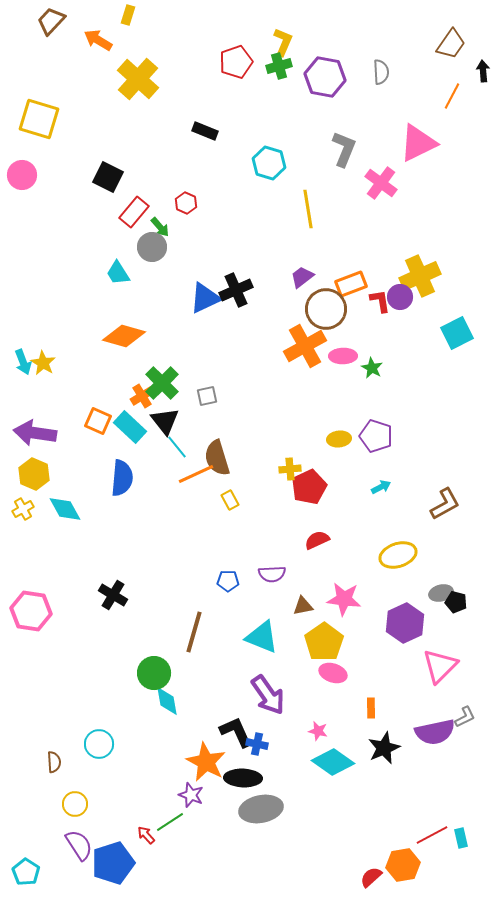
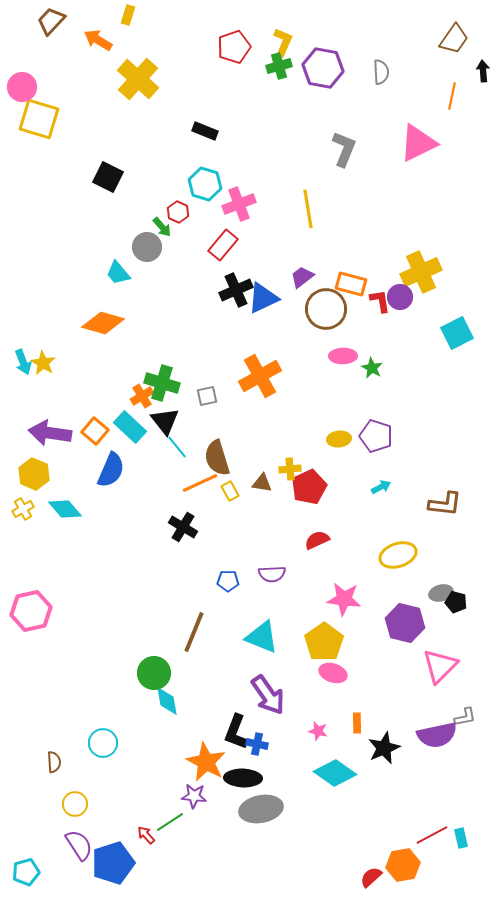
brown trapezoid at (451, 44): moved 3 px right, 5 px up
red pentagon at (236, 62): moved 2 px left, 15 px up
purple hexagon at (325, 77): moved 2 px left, 9 px up
orange line at (452, 96): rotated 16 degrees counterclockwise
cyan hexagon at (269, 163): moved 64 px left, 21 px down
pink circle at (22, 175): moved 88 px up
pink cross at (381, 183): moved 142 px left, 21 px down; rotated 32 degrees clockwise
red hexagon at (186, 203): moved 8 px left, 9 px down
red rectangle at (134, 212): moved 89 px right, 33 px down
green arrow at (160, 227): moved 2 px right
gray circle at (152, 247): moved 5 px left
cyan trapezoid at (118, 273): rotated 8 degrees counterclockwise
yellow cross at (420, 276): moved 1 px right, 4 px up
orange rectangle at (351, 284): rotated 36 degrees clockwise
blue triangle at (205, 298): moved 58 px right
orange diamond at (124, 336): moved 21 px left, 13 px up
orange cross at (305, 346): moved 45 px left, 30 px down
green cross at (162, 383): rotated 28 degrees counterclockwise
orange square at (98, 421): moved 3 px left, 10 px down; rotated 16 degrees clockwise
purple arrow at (35, 433): moved 15 px right
orange line at (196, 474): moved 4 px right, 9 px down
blue semicircle at (122, 478): moved 11 px left, 8 px up; rotated 18 degrees clockwise
yellow rectangle at (230, 500): moved 9 px up
brown L-shape at (445, 504): rotated 36 degrees clockwise
cyan diamond at (65, 509): rotated 12 degrees counterclockwise
black cross at (113, 595): moved 70 px right, 68 px up
brown triangle at (303, 606): moved 41 px left, 123 px up; rotated 20 degrees clockwise
pink hexagon at (31, 611): rotated 21 degrees counterclockwise
purple hexagon at (405, 623): rotated 21 degrees counterclockwise
brown line at (194, 632): rotated 6 degrees clockwise
orange rectangle at (371, 708): moved 14 px left, 15 px down
gray L-shape at (465, 717): rotated 15 degrees clockwise
black L-shape at (236, 732): rotated 135 degrees counterclockwise
purple semicircle at (435, 732): moved 2 px right, 3 px down
cyan circle at (99, 744): moved 4 px right, 1 px up
cyan diamond at (333, 762): moved 2 px right, 11 px down
purple star at (191, 795): moved 3 px right, 1 px down; rotated 15 degrees counterclockwise
cyan pentagon at (26, 872): rotated 24 degrees clockwise
